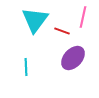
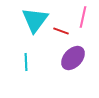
red line: moved 1 px left
cyan line: moved 5 px up
